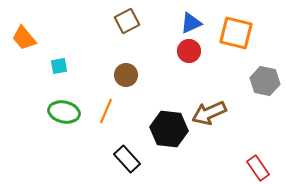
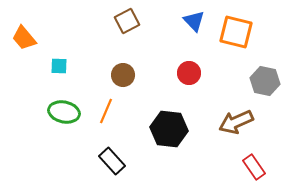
blue triangle: moved 3 px right, 2 px up; rotated 50 degrees counterclockwise
orange square: moved 1 px up
red circle: moved 22 px down
cyan square: rotated 12 degrees clockwise
brown circle: moved 3 px left
brown arrow: moved 27 px right, 9 px down
black rectangle: moved 15 px left, 2 px down
red rectangle: moved 4 px left, 1 px up
